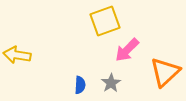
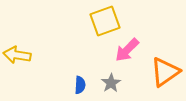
orange triangle: rotated 8 degrees clockwise
